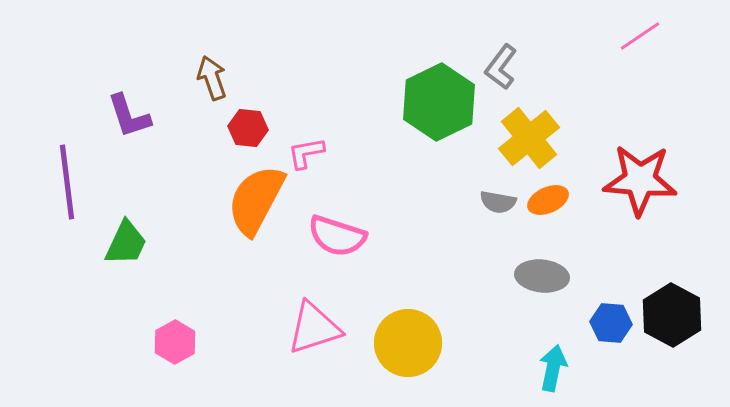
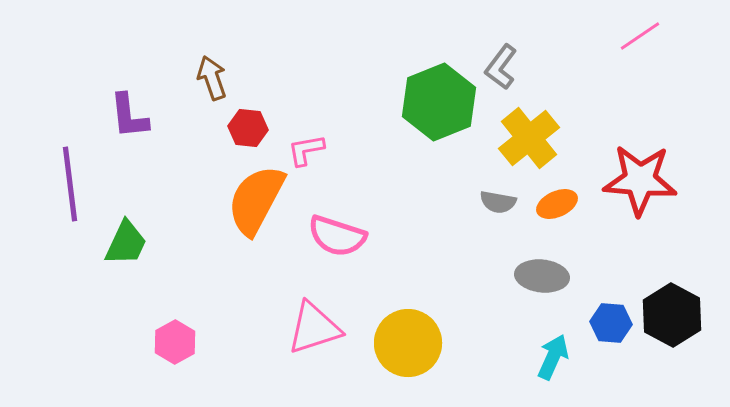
green hexagon: rotated 4 degrees clockwise
purple L-shape: rotated 12 degrees clockwise
pink L-shape: moved 3 px up
purple line: moved 3 px right, 2 px down
orange ellipse: moved 9 px right, 4 px down
cyan arrow: moved 11 px up; rotated 12 degrees clockwise
